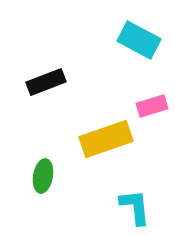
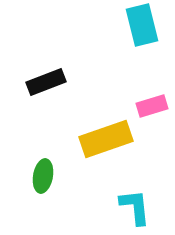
cyan rectangle: moved 3 px right, 15 px up; rotated 48 degrees clockwise
